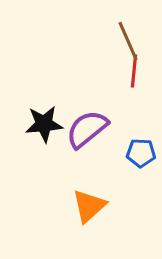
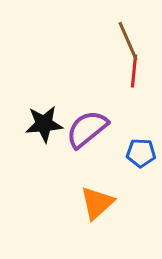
orange triangle: moved 8 px right, 3 px up
